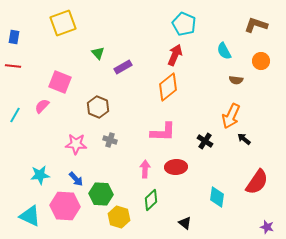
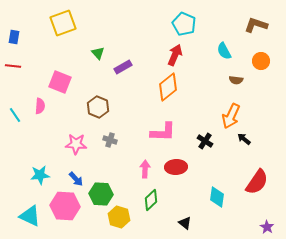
pink semicircle: moved 2 px left; rotated 140 degrees clockwise
cyan line: rotated 63 degrees counterclockwise
purple star: rotated 16 degrees clockwise
